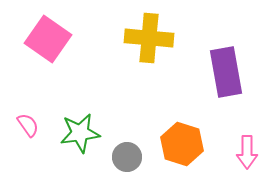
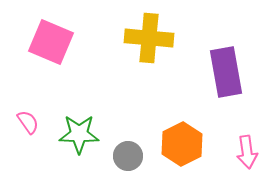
pink square: moved 3 px right, 3 px down; rotated 12 degrees counterclockwise
pink semicircle: moved 3 px up
green star: moved 1 px left, 1 px down; rotated 9 degrees clockwise
orange hexagon: rotated 15 degrees clockwise
pink arrow: rotated 8 degrees counterclockwise
gray circle: moved 1 px right, 1 px up
